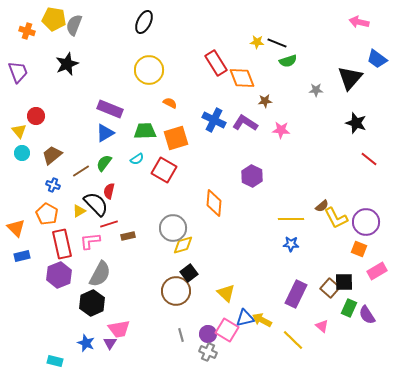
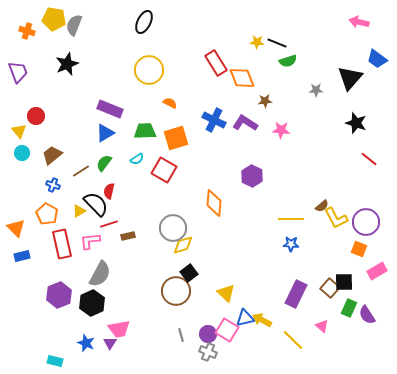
purple hexagon at (59, 275): moved 20 px down
